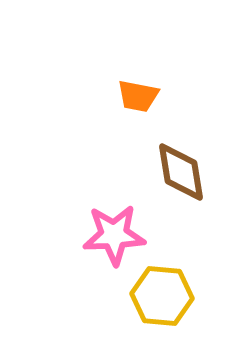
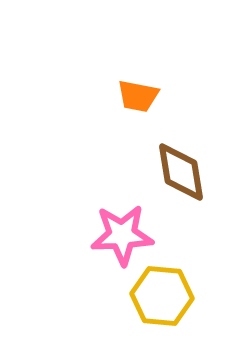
pink star: moved 8 px right
